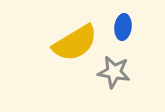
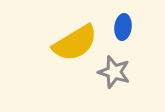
gray star: rotated 8 degrees clockwise
